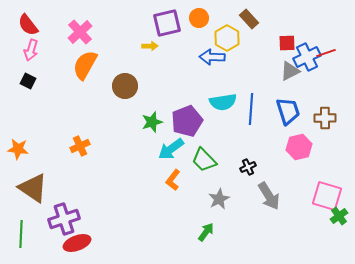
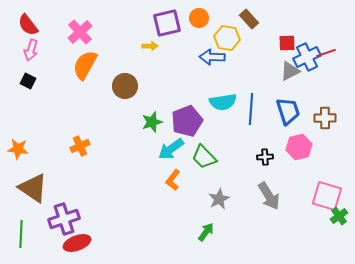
yellow hexagon: rotated 20 degrees counterclockwise
green trapezoid: moved 3 px up
black cross: moved 17 px right, 10 px up; rotated 21 degrees clockwise
